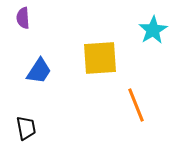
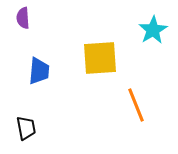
blue trapezoid: rotated 28 degrees counterclockwise
